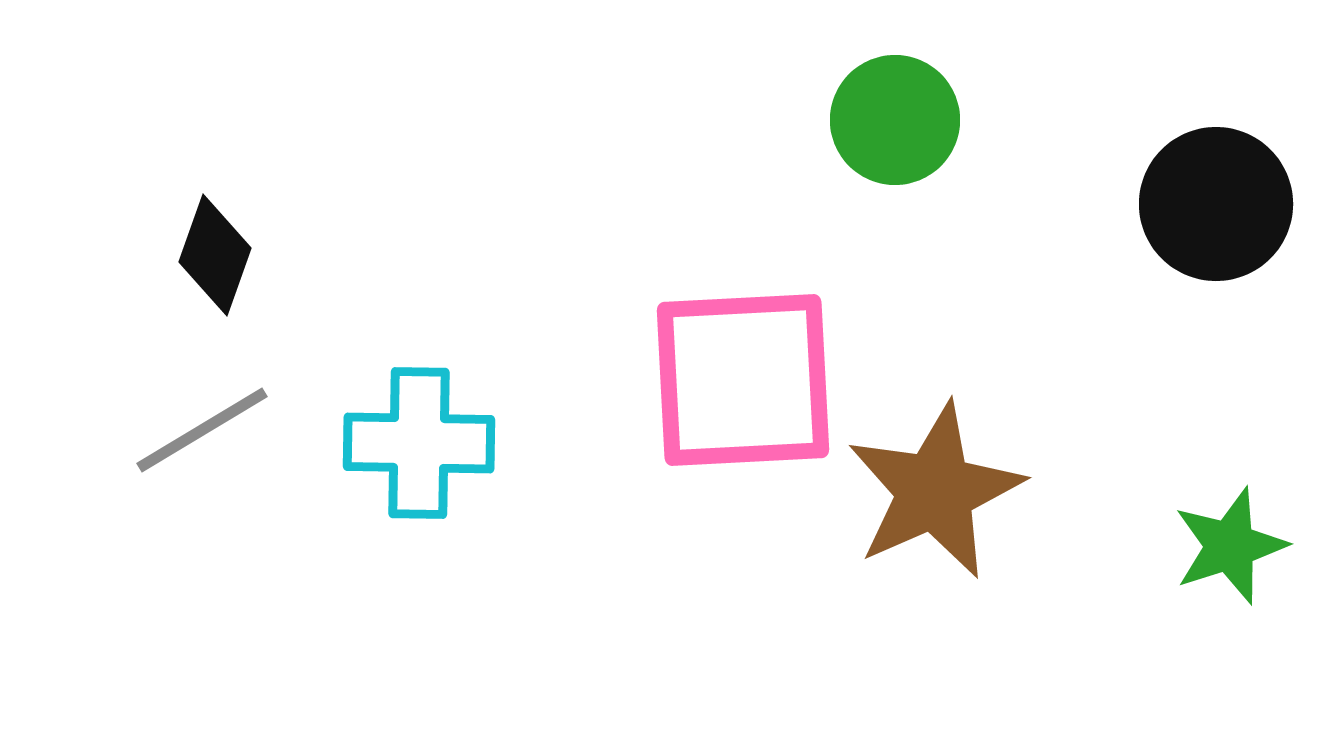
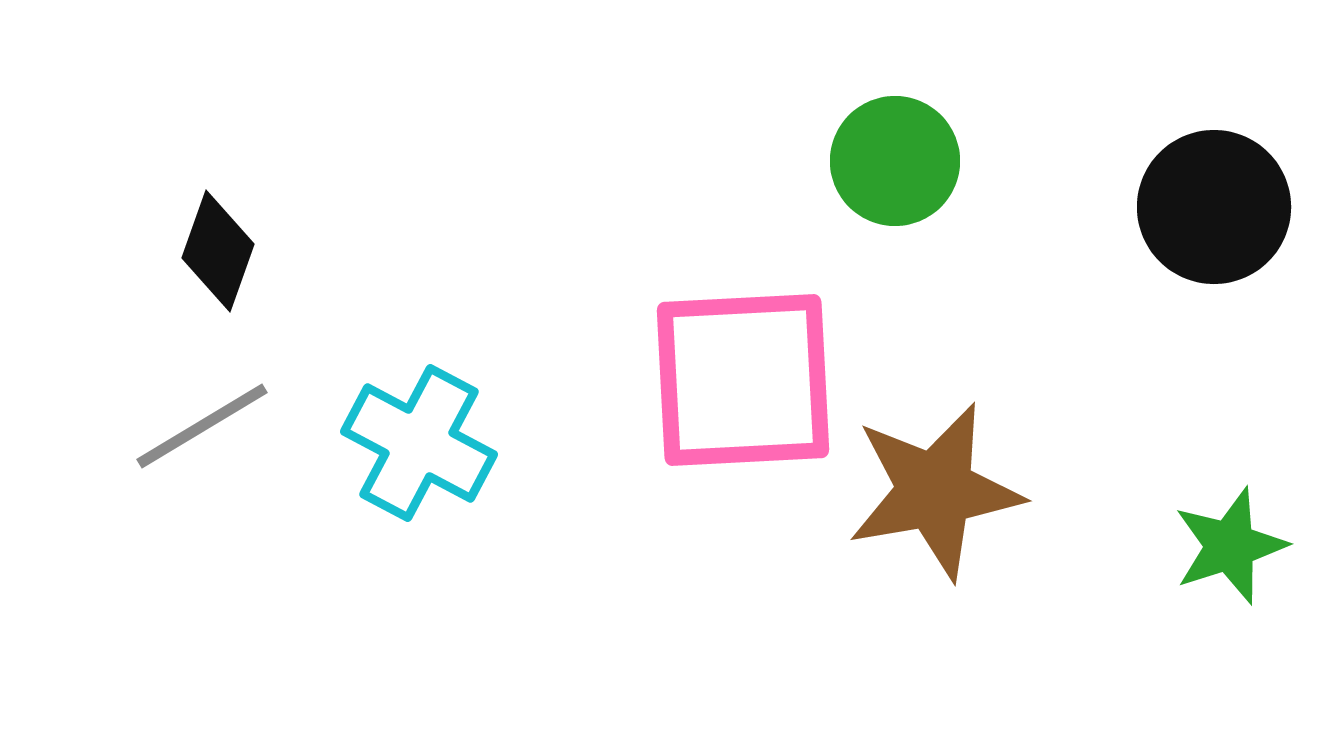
green circle: moved 41 px down
black circle: moved 2 px left, 3 px down
black diamond: moved 3 px right, 4 px up
gray line: moved 4 px up
cyan cross: rotated 27 degrees clockwise
brown star: rotated 14 degrees clockwise
